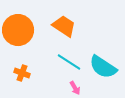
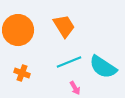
orange trapezoid: rotated 25 degrees clockwise
cyan line: rotated 55 degrees counterclockwise
